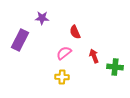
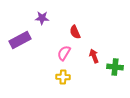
purple rectangle: rotated 35 degrees clockwise
pink semicircle: rotated 21 degrees counterclockwise
yellow cross: moved 1 px right
